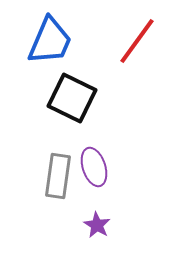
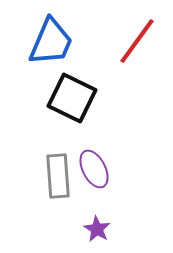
blue trapezoid: moved 1 px right, 1 px down
purple ellipse: moved 2 px down; rotated 9 degrees counterclockwise
gray rectangle: rotated 12 degrees counterclockwise
purple star: moved 4 px down
